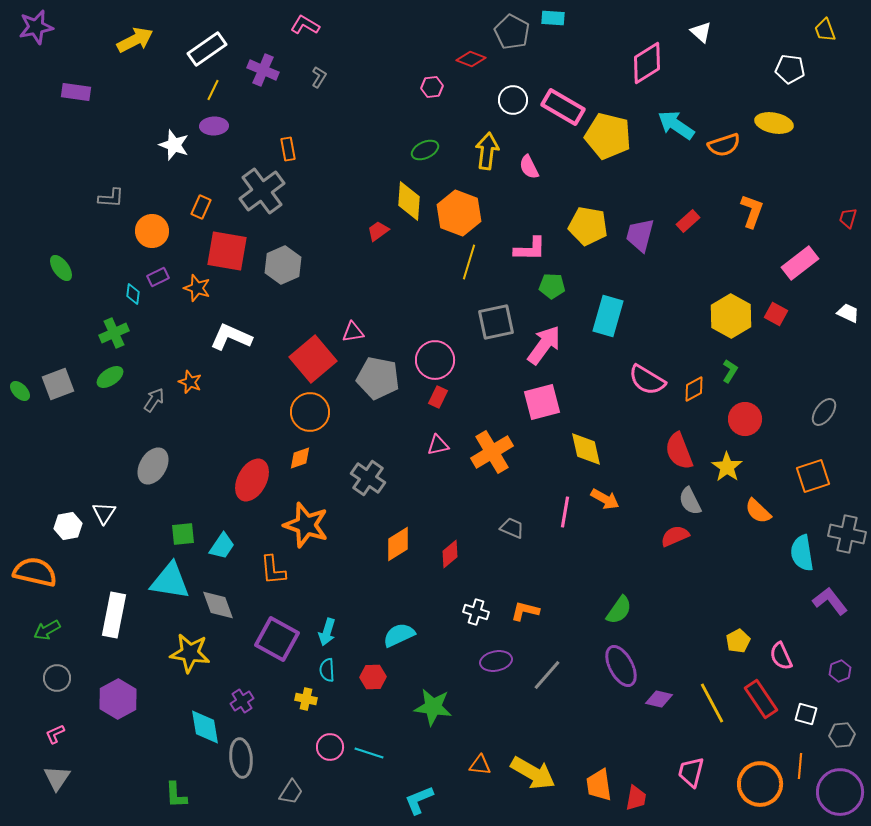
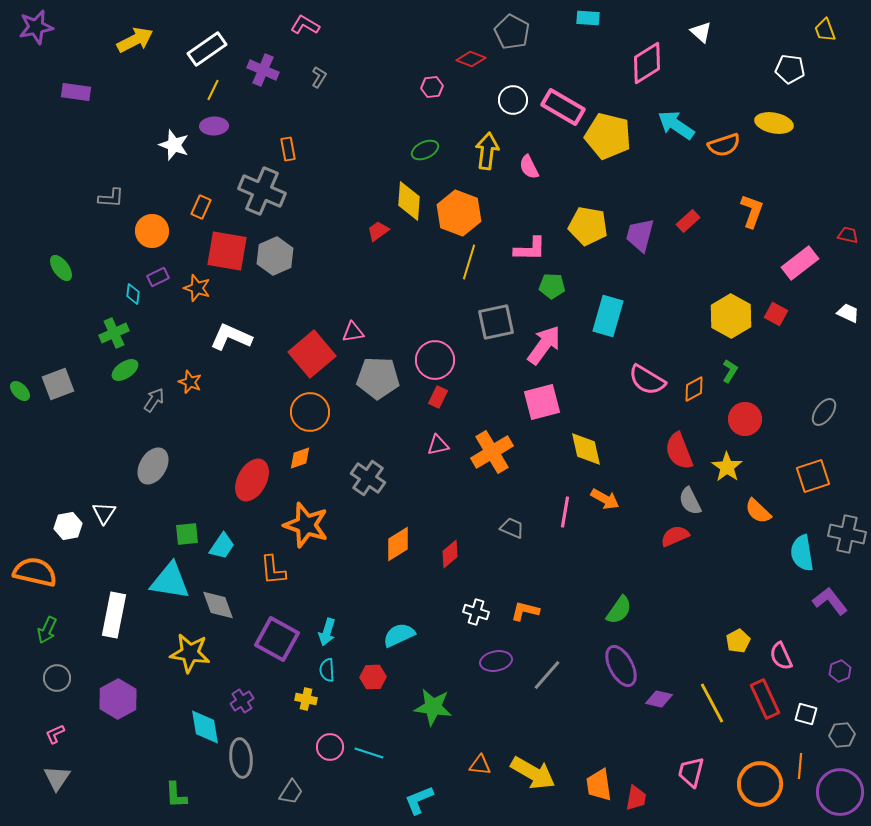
cyan rectangle at (553, 18): moved 35 px right
gray cross at (262, 191): rotated 30 degrees counterclockwise
red trapezoid at (848, 218): moved 17 px down; rotated 85 degrees clockwise
gray hexagon at (283, 265): moved 8 px left, 9 px up
red square at (313, 359): moved 1 px left, 5 px up
green ellipse at (110, 377): moved 15 px right, 7 px up
gray pentagon at (378, 378): rotated 9 degrees counterclockwise
green square at (183, 534): moved 4 px right
green arrow at (47, 630): rotated 36 degrees counterclockwise
red rectangle at (761, 699): moved 4 px right; rotated 9 degrees clockwise
